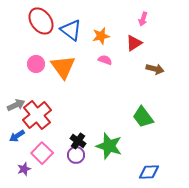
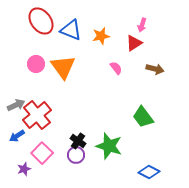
pink arrow: moved 1 px left, 6 px down
blue triangle: rotated 15 degrees counterclockwise
pink semicircle: moved 11 px right, 8 px down; rotated 32 degrees clockwise
blue diamond: rotated 30 degrees clockwise
